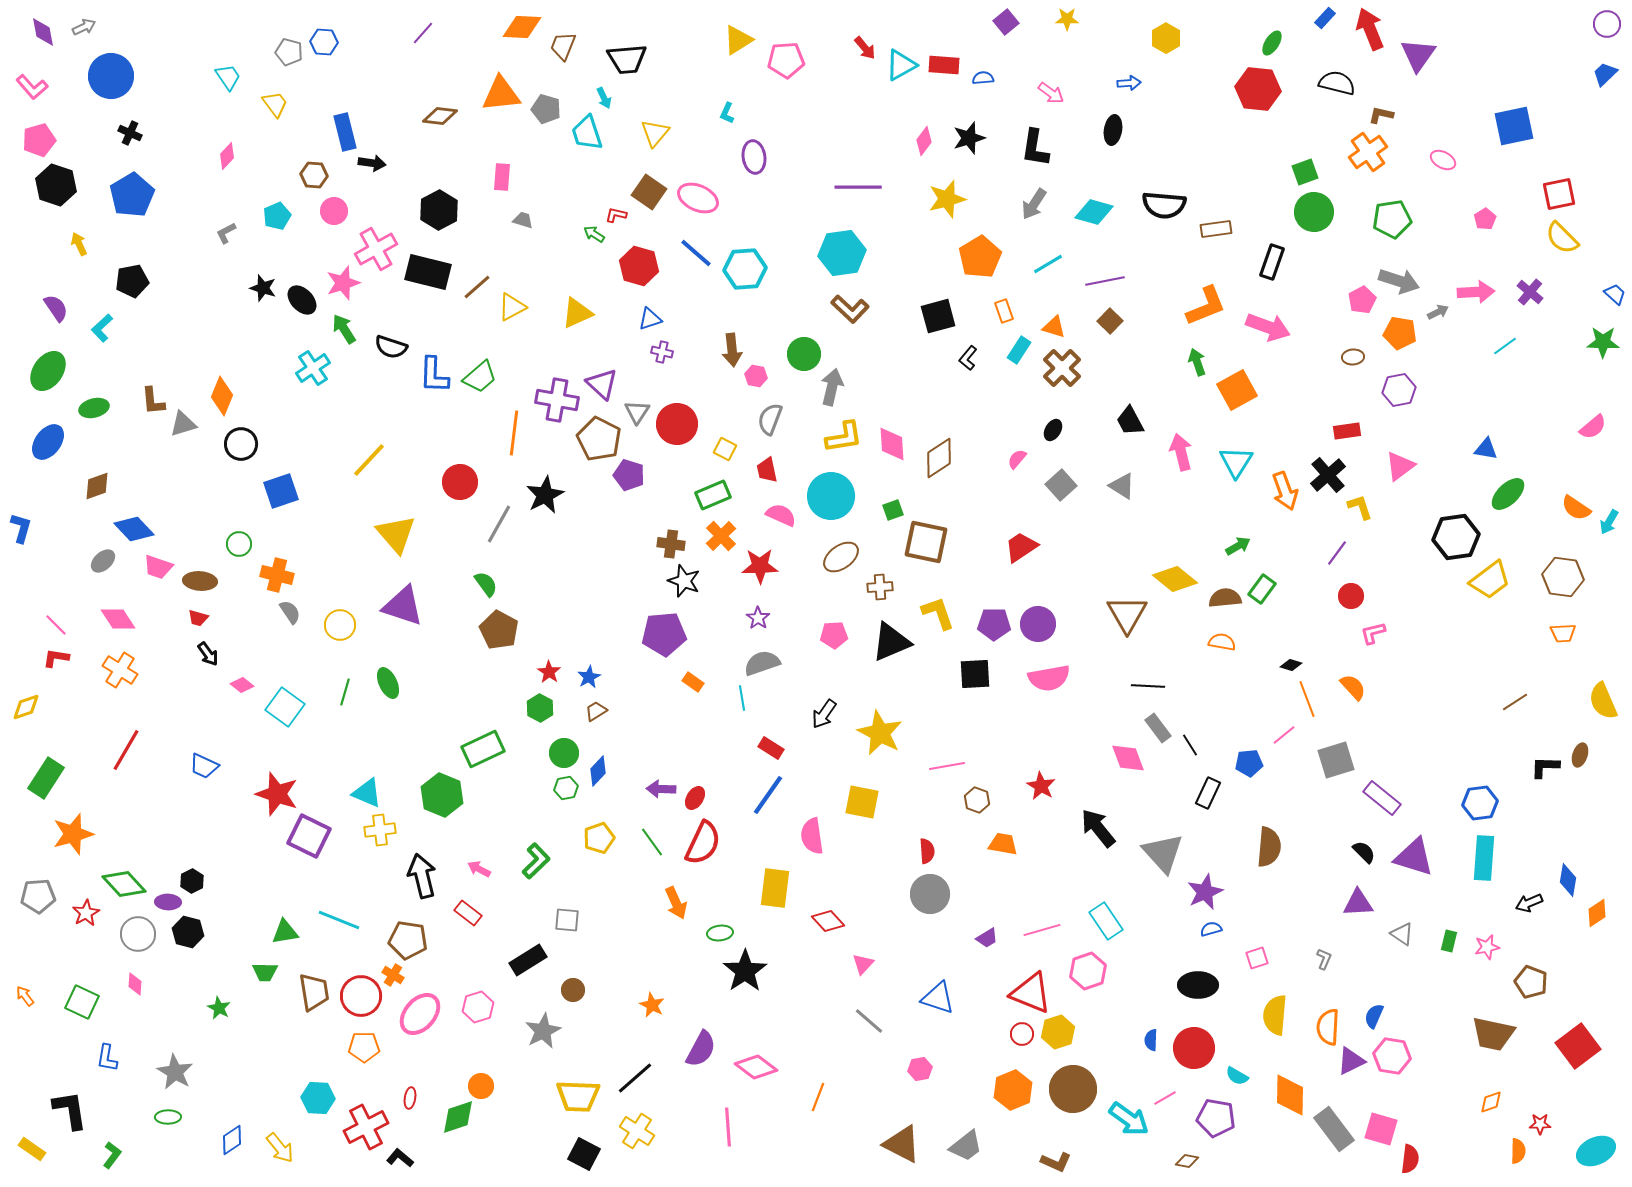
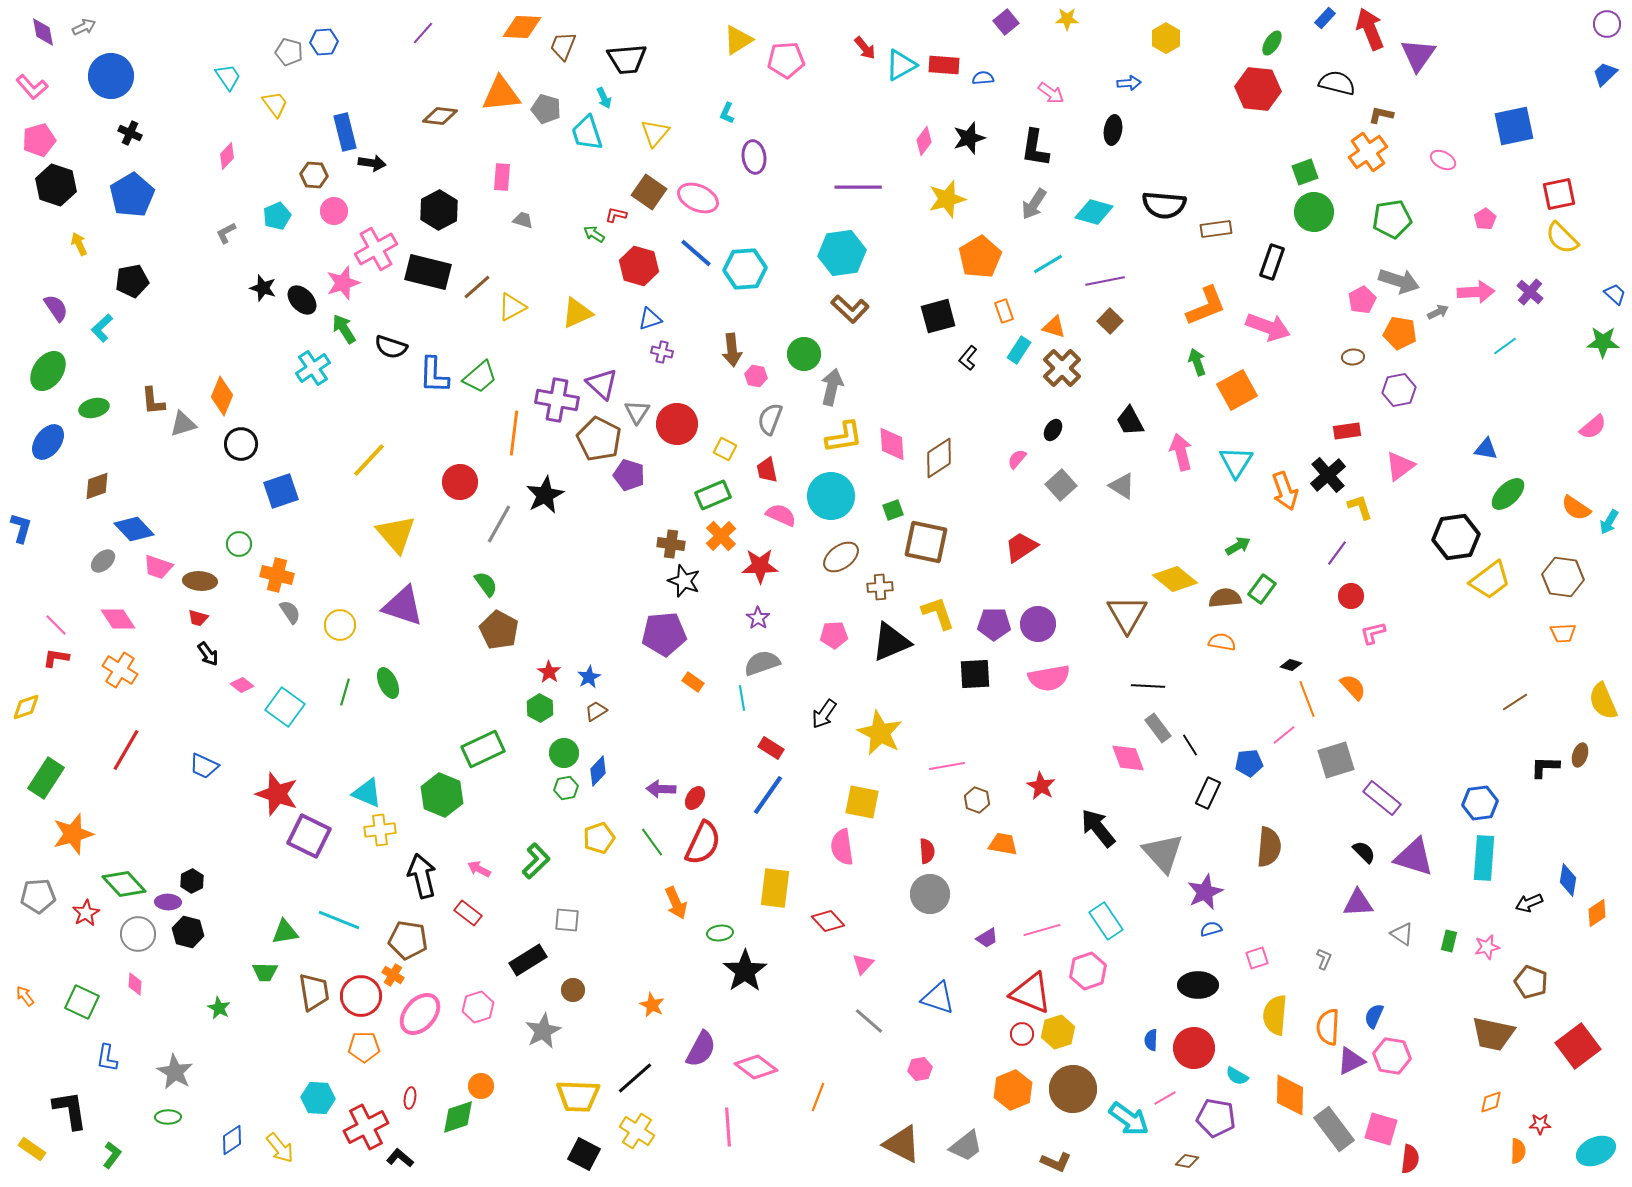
blue hexagon at (324, 42): rotated 8 degrees counterclockwise
pink semicircle at (812, 836): moved 30 px right, 11 px down
